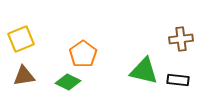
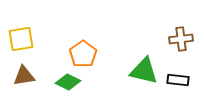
yellow square: rotated 12 degrees clockwise
